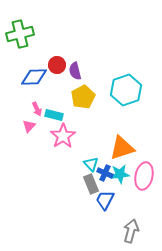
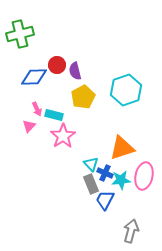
cyan star: moved 1 px right, 6 px down
